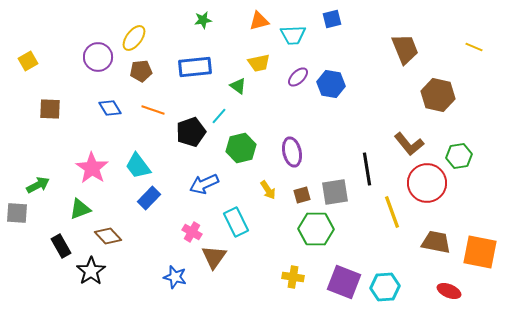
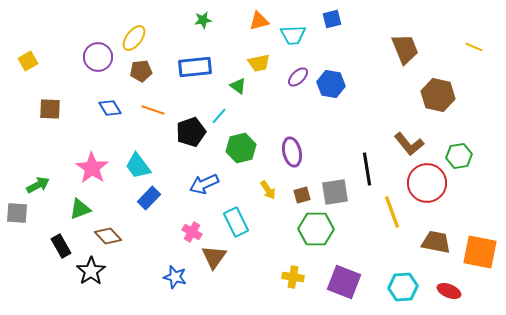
cyan hexagon at (385, 287): moved 18 px right
